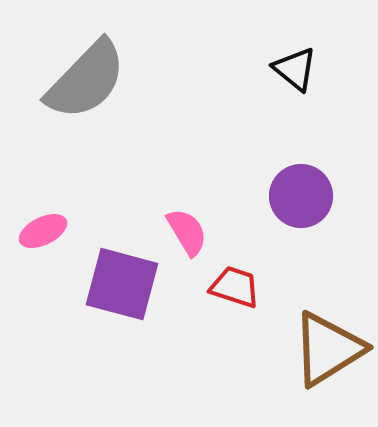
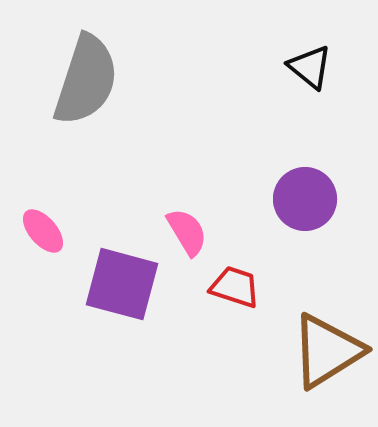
black triangle: moved 15 px right, 2 px up
gray semicircle: rotated 26 degrees counterclockwise
purple circle: moved 4 px right, 3 px down
pink ellipse: rotated 75 degrees clockwise
brown triangle: moved 1 px left, 2 px down
